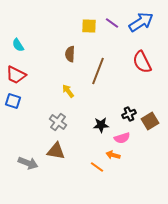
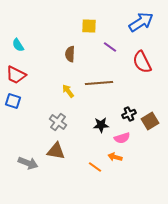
purple line: moved 2 px left, 24 px down
brown line: moved 1 px right, 12 px down; rotated 64 degrees clockwise
orange arrow: moved 2 px right, 2 px down
orange line: moved 2 px left
